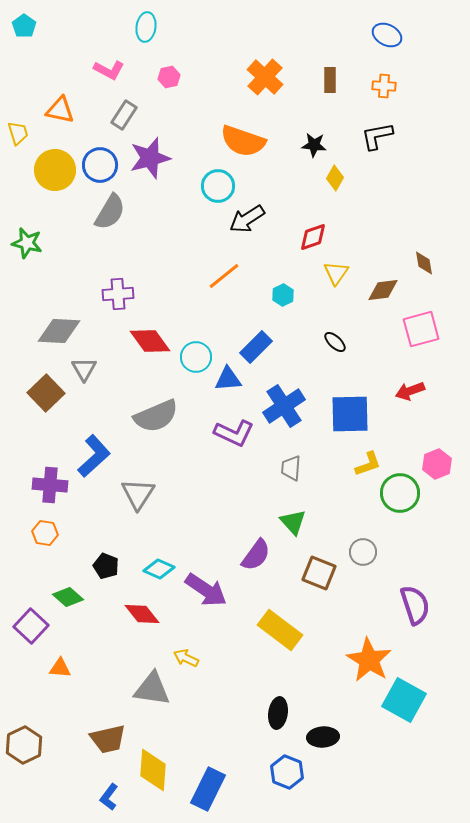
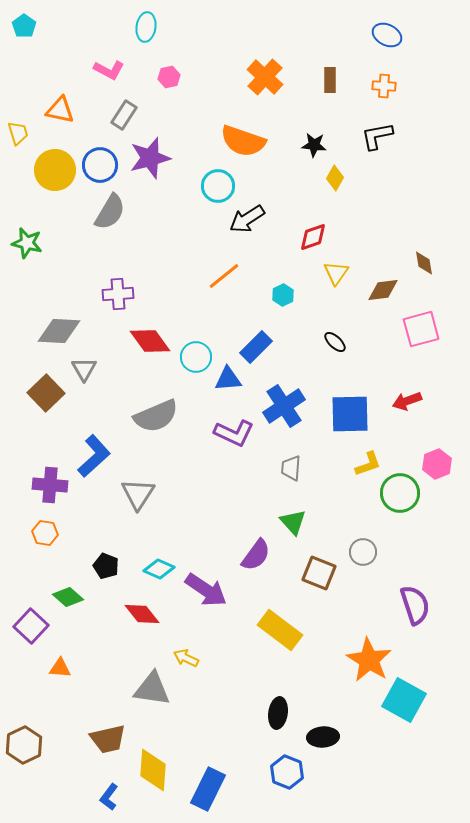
red arrow at (410, 391): moved 3 px left, 10 px down
